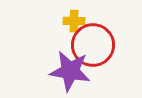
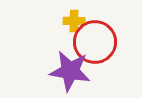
red circle: moved 2 px right, 3 px up
